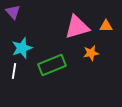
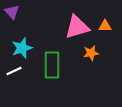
purple triangle: moved 1 px left
orange triangle: moved 1 px left
green rectangle: rotated 68 degrees counterclockwise
white line: rotated 56 degrees clockwise
